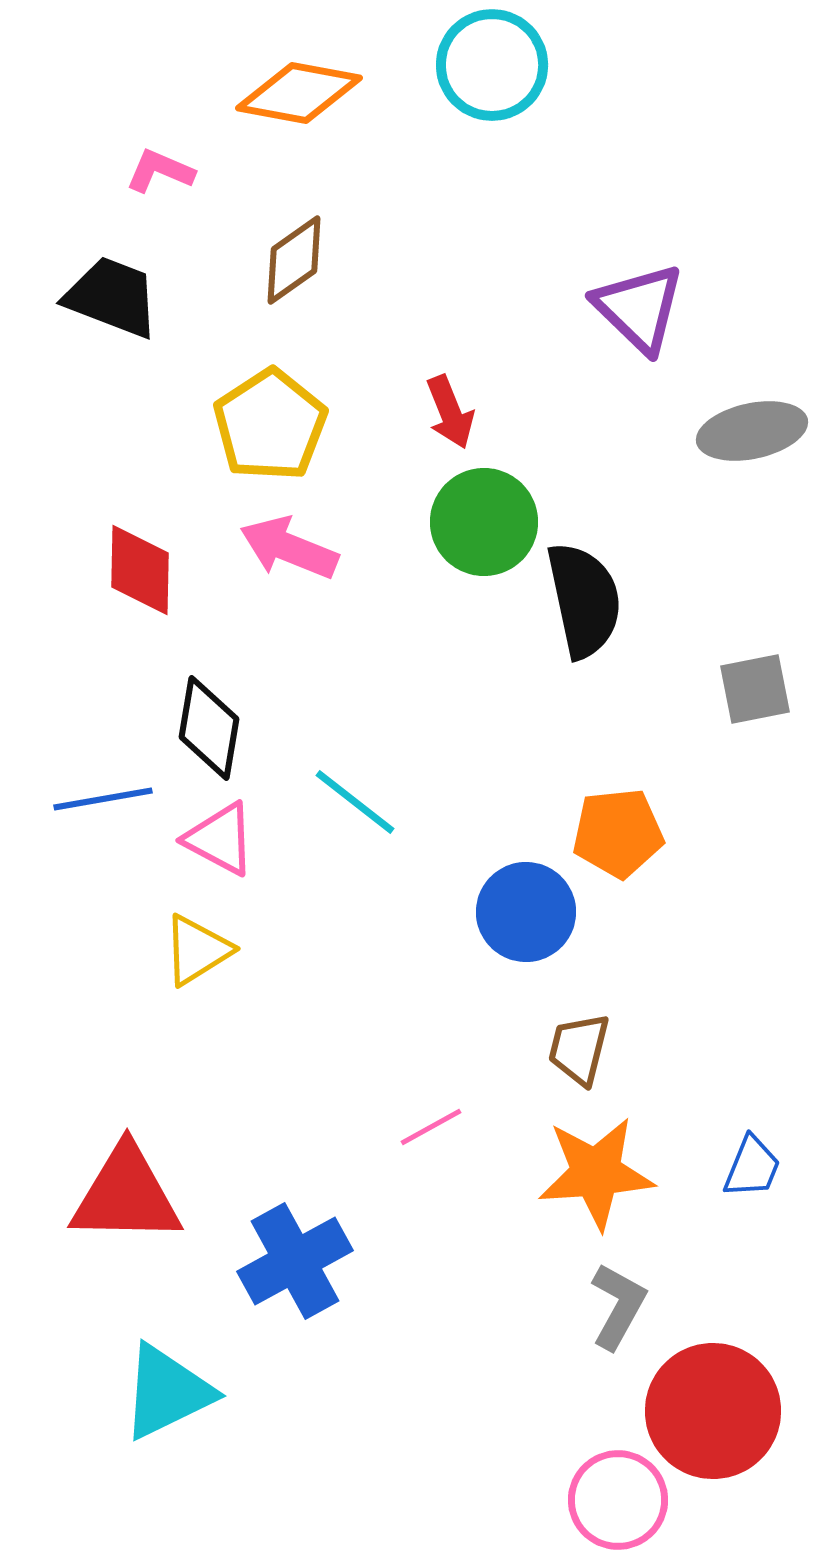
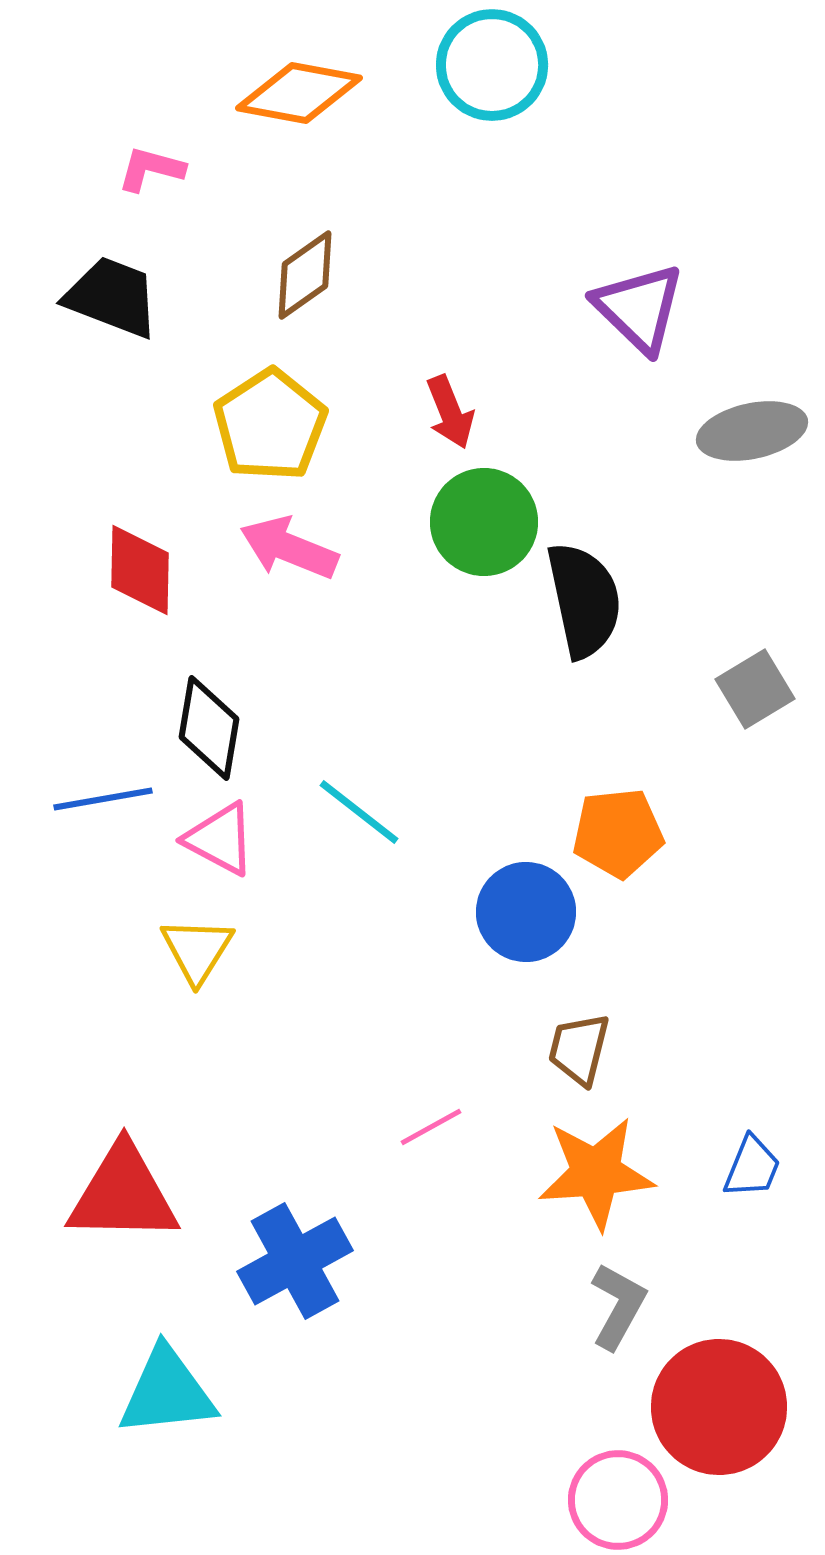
pink L-shape: moved 9 px left, 2 px up; rotated 8 degrees counterclockwise
brown diamond: moved 11 px right, 15 px down
gray square: rotated 20 degrees counterclockwise
cyan line: moved 4 px right, 10 px down
yellow triangle: rotated 26 degrees counterclockwise
red triangle: moved 3 px left, 1 px up
cyan triangle: rotated 20 degrees clockwise
red circle: moved 6 px right, 4 px up
